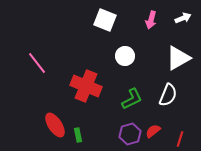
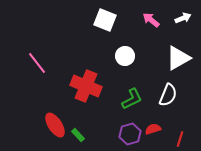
pink arrow: rotated 114 degrees clockwise
red semicircle: moved 2 px up; rotated 21 degrees clockwise
green rectangle: rotated 32 degrees counterclockwise
